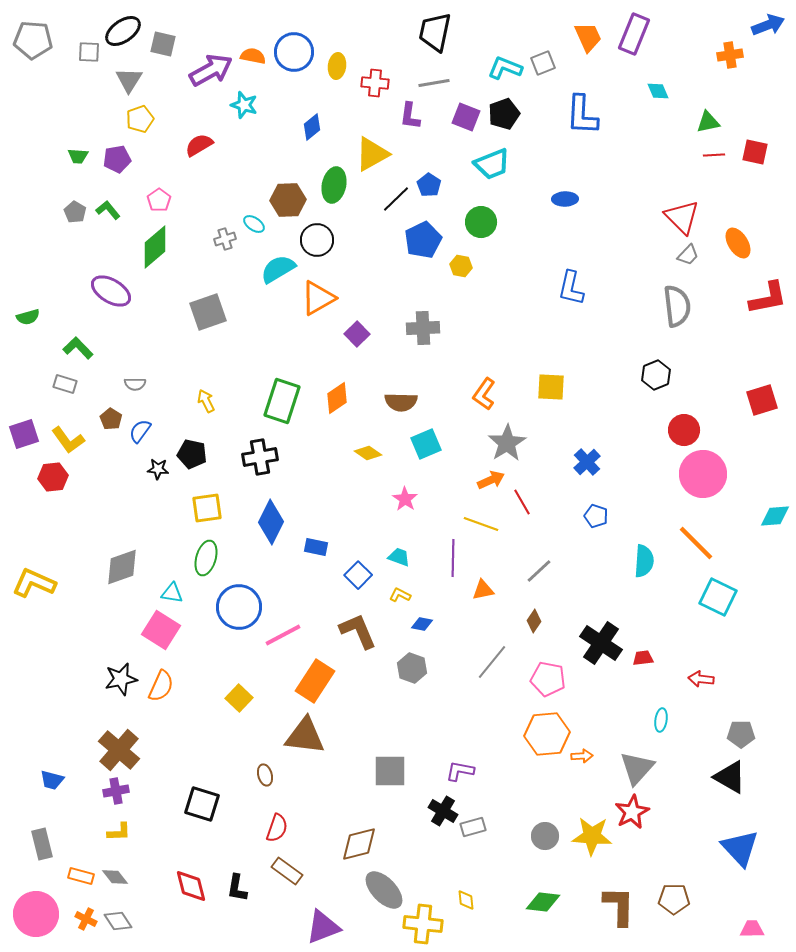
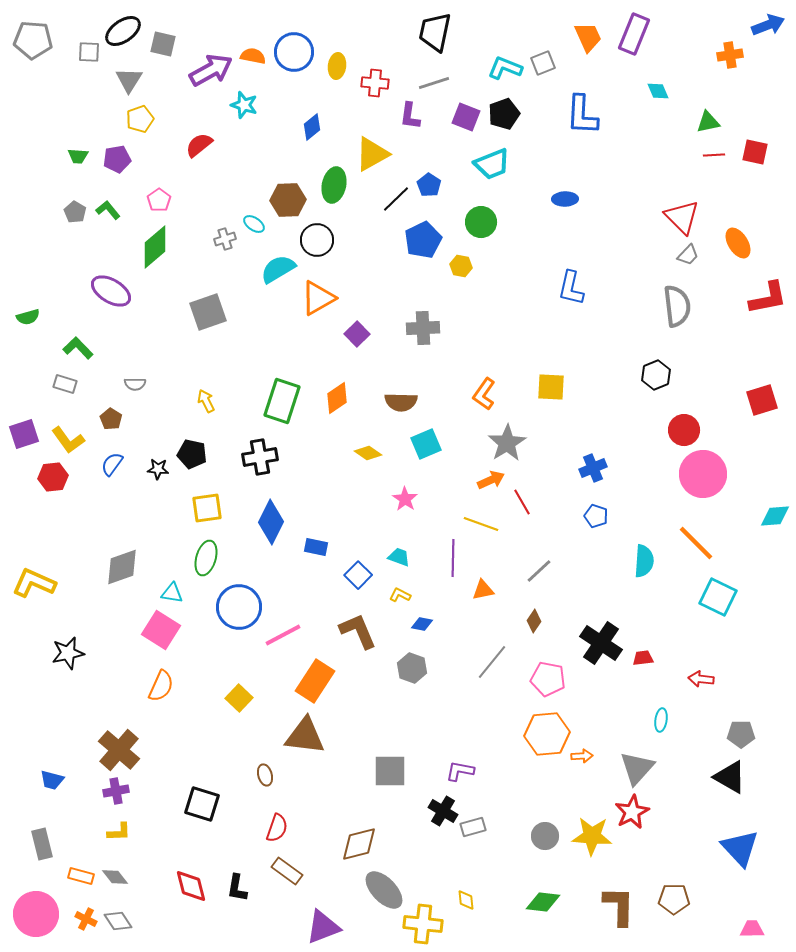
gray line at (434, 83): rotated 8 degrees counterclockwise
red semicircle at (199, 145): rotated 8 degrees counterclockwise
blue semicircle at (140, 431): moved 28 px left, 33 px down
blue cross at (587, 462): moved 6 px right, 6 px down; rotated 20 degrees clockwise
black star at (121, 679): moved 53 px left, 26 px up
